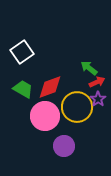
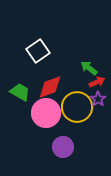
white square: moved 16 px right, 1 px up
green trapezoid: moved 3 px left, 3 px down
pink circle: moved 1 px right, 3 px up
purple circle: moved 1 px left, 1 px down
